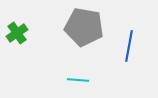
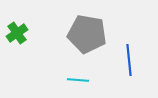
gray pentagon: moved 3 px right, 7 px down
blue line: moved 14 px down; rotated 16 degrees counterclockwise
